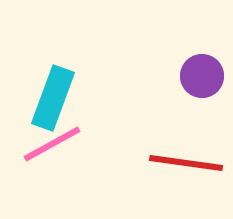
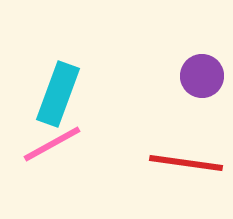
cyan rectangle: moved 5 px right, 4 px up
